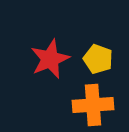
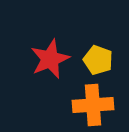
yellow pentagon: moved 1 px down
